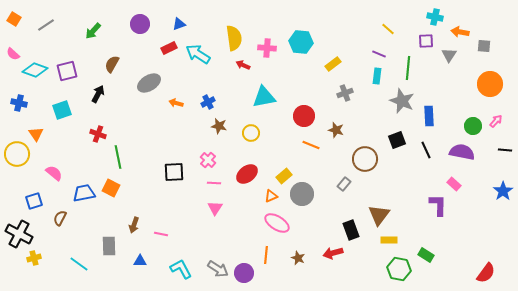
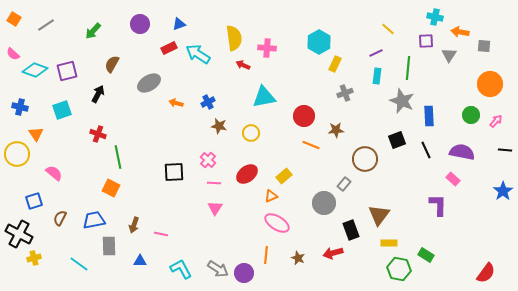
cyan hexagon at (301, 42): moved 18 px right; rotated 25 degrees clockwise
purple line at (379, 54): moved 3 px left, 1 px up; rotated 48 degrees counterclockwise
yellow rectangle at (333, 64): moved 2 px right; rotated 28 degrees counterclockwise
blue cross at (19, 103): moved 1 px right, 4 px down
green circle at (473, 126): moved 2 px left, 11 px up
brown star at (336, 130): rotated 21 degrees counterclockwise
pink rectangle at (454, 184): moved 1 px left, 5 px up
blue trapezoid at (84, 193): moved 10 px right, 27 px down
gray circle at (302, 194): moved 22 px right, 9 px down
yellow rectangle at (389, 240): moved 3 px down
